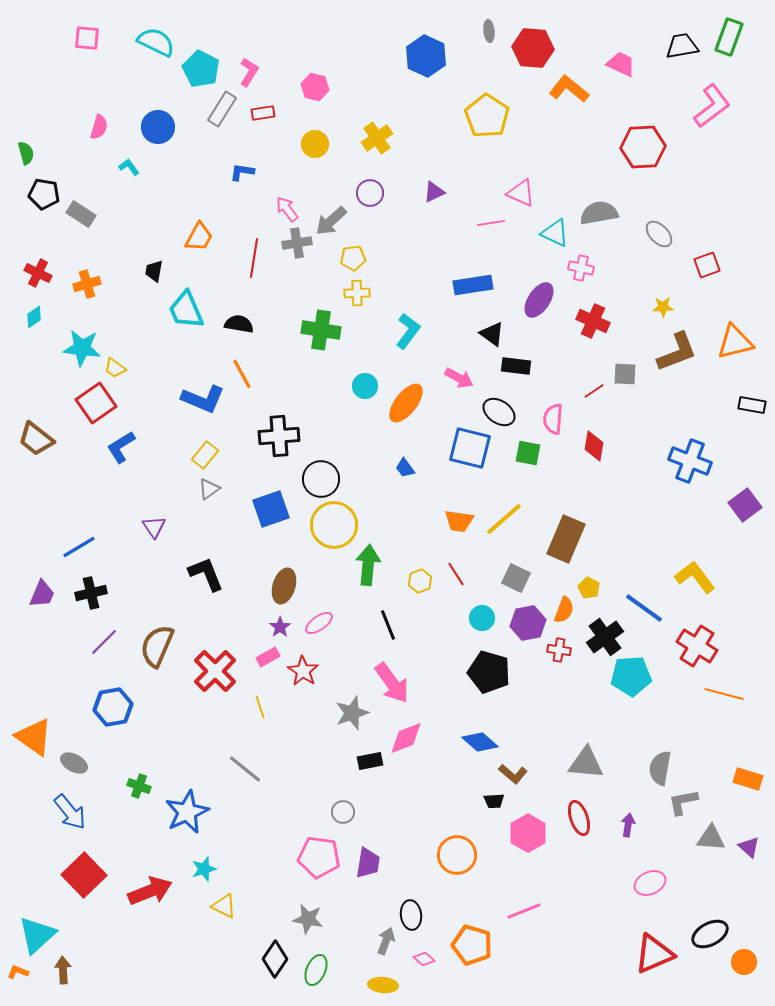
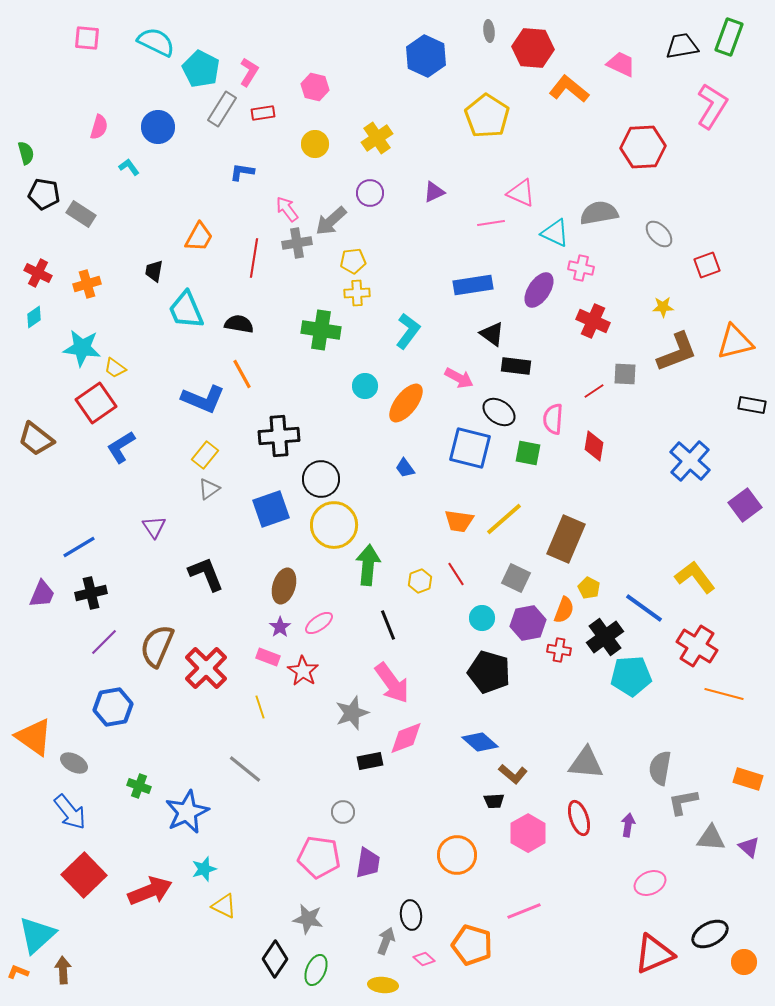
pink L-shape at (712, 106): rotated 21 degrees counterclockwise
yellow pentagon at (353, 258): moved 3 px down
purple ellipse at (539, 300): moved 10 px up
blue cross at (690, 461): rotated 21 degrees clockwise
pink rectangle at (268, 657): rotated 50 degrees clockwise
red cross at (215, 671): moved 9 px left, 3 px up
